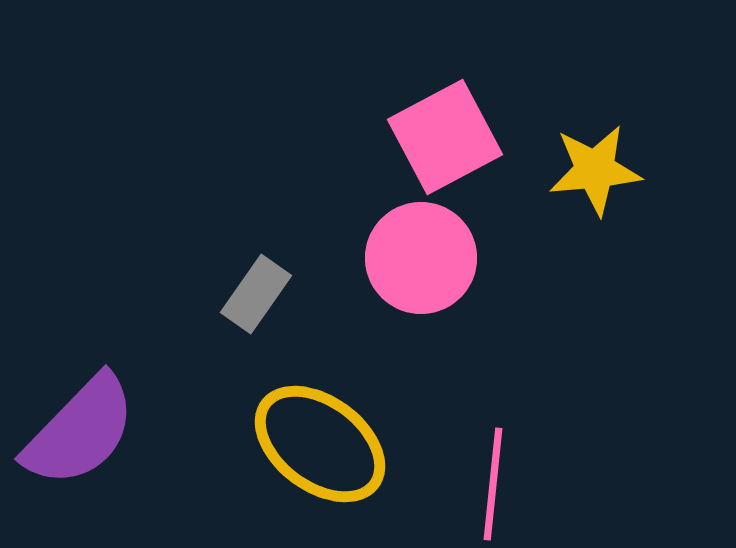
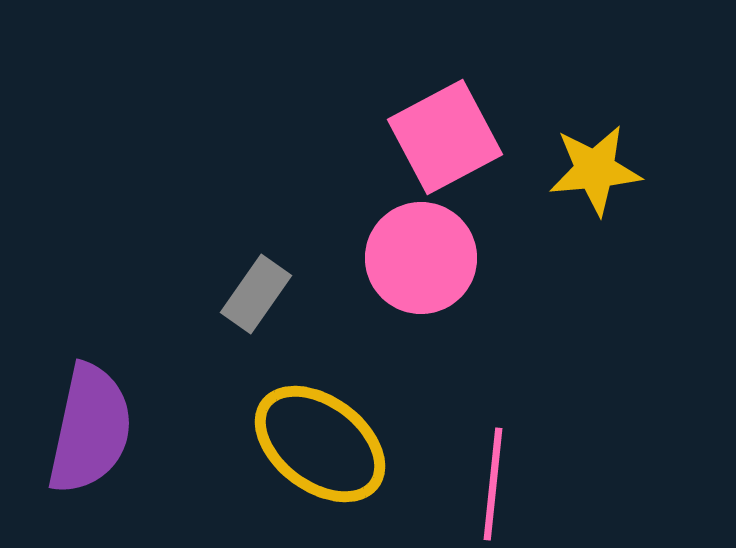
purple semicircle: moved 10 px right, 2 px up; rotated 32 degrees counterclockwise
